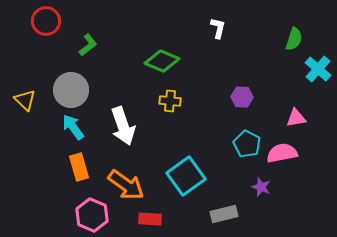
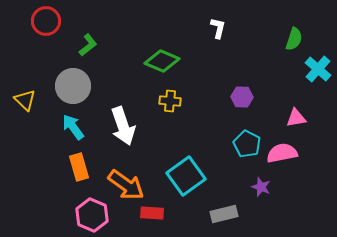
gray circle: moved 2 px right, 4 px up
red rectangle: moved 2 px right, 6 px up
